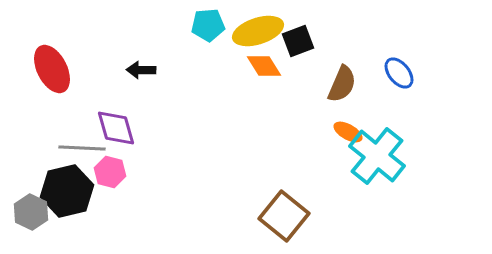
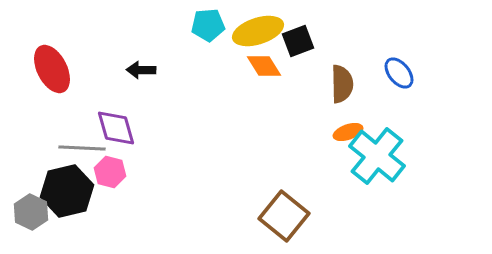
brown semicircle: rotated 24 degrees counterclockwise
orange ellipse: rotated 48 degrees counterclockwise
